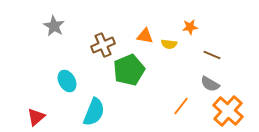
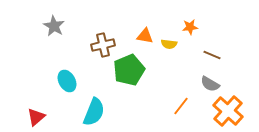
brown cross: rotated 10 degrees clockwise
